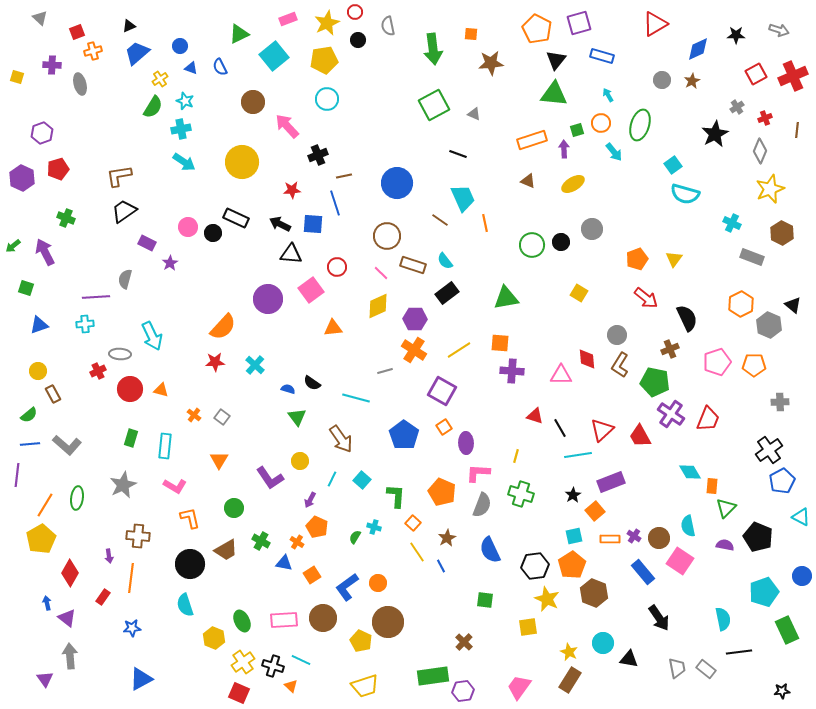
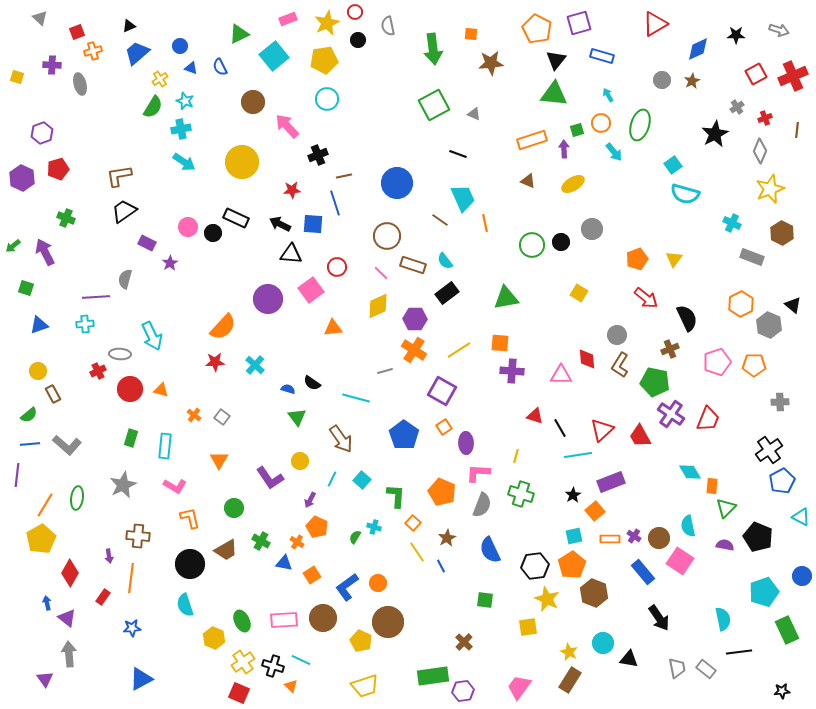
gray arrow at (70, 656): moved 1 px left, 2 px up
